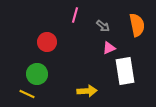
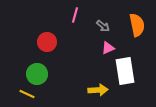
pink triangle: moved 1 px left
yellow arrow: moved 11 px right, 1 px up
